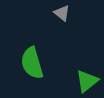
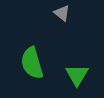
green triangle: moved 10 px left, 6 px up; rotated 20 degrees counterclockwise
